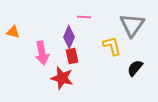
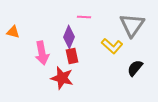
yellow L-shape: rotated 145 degrees clockwise
